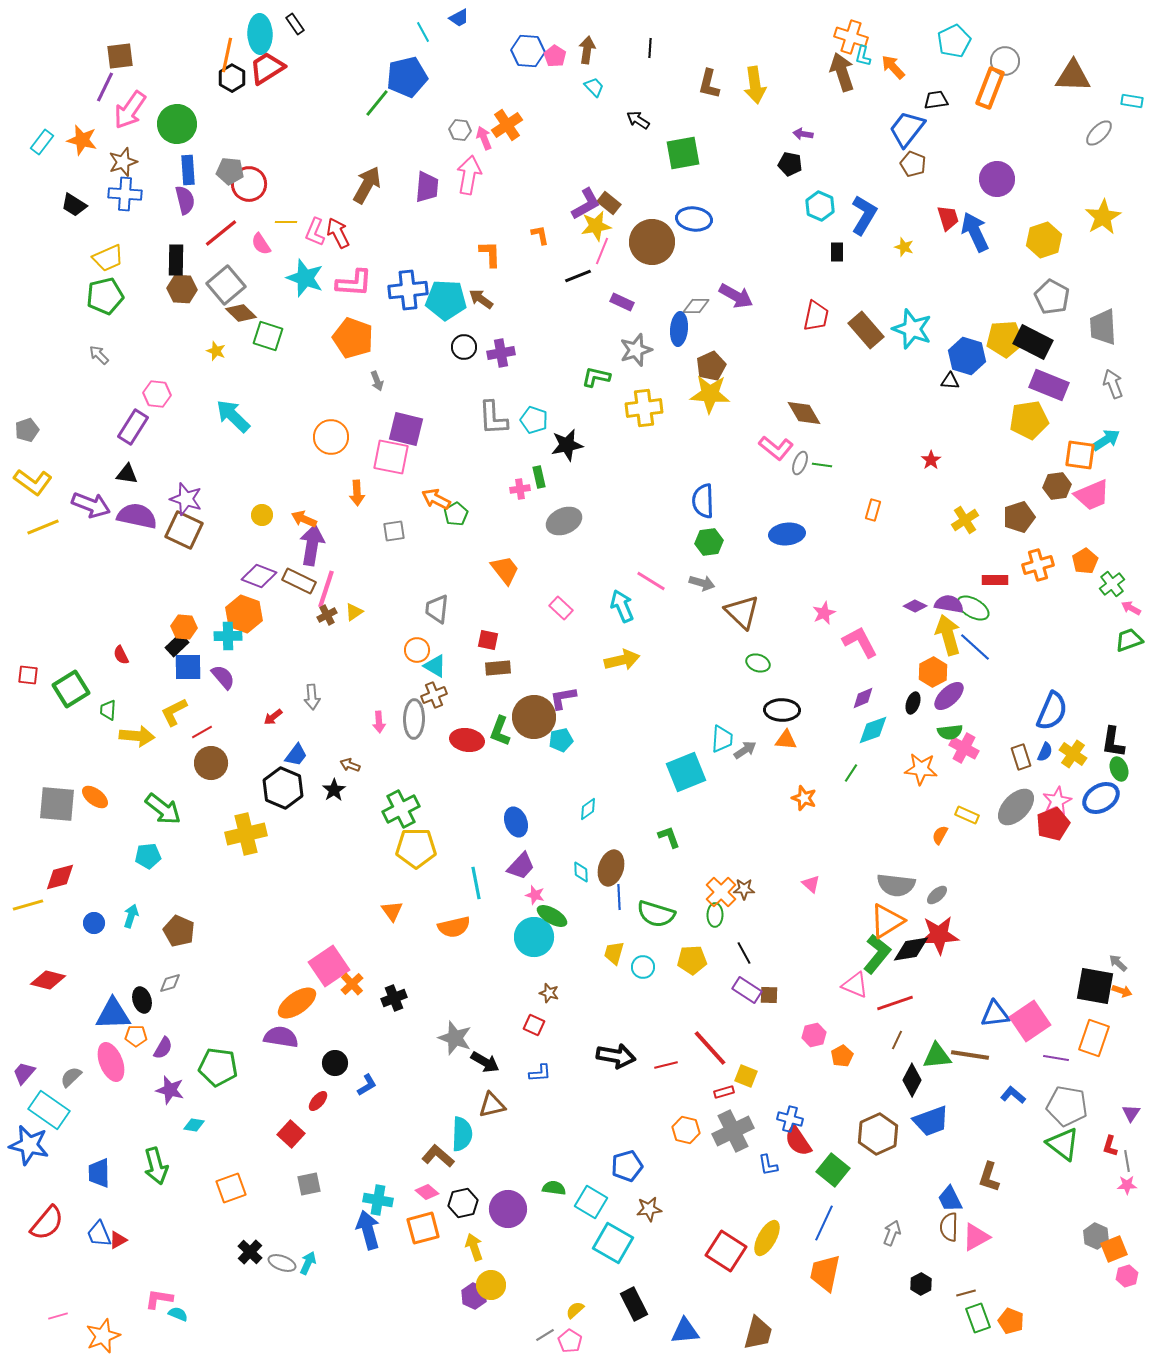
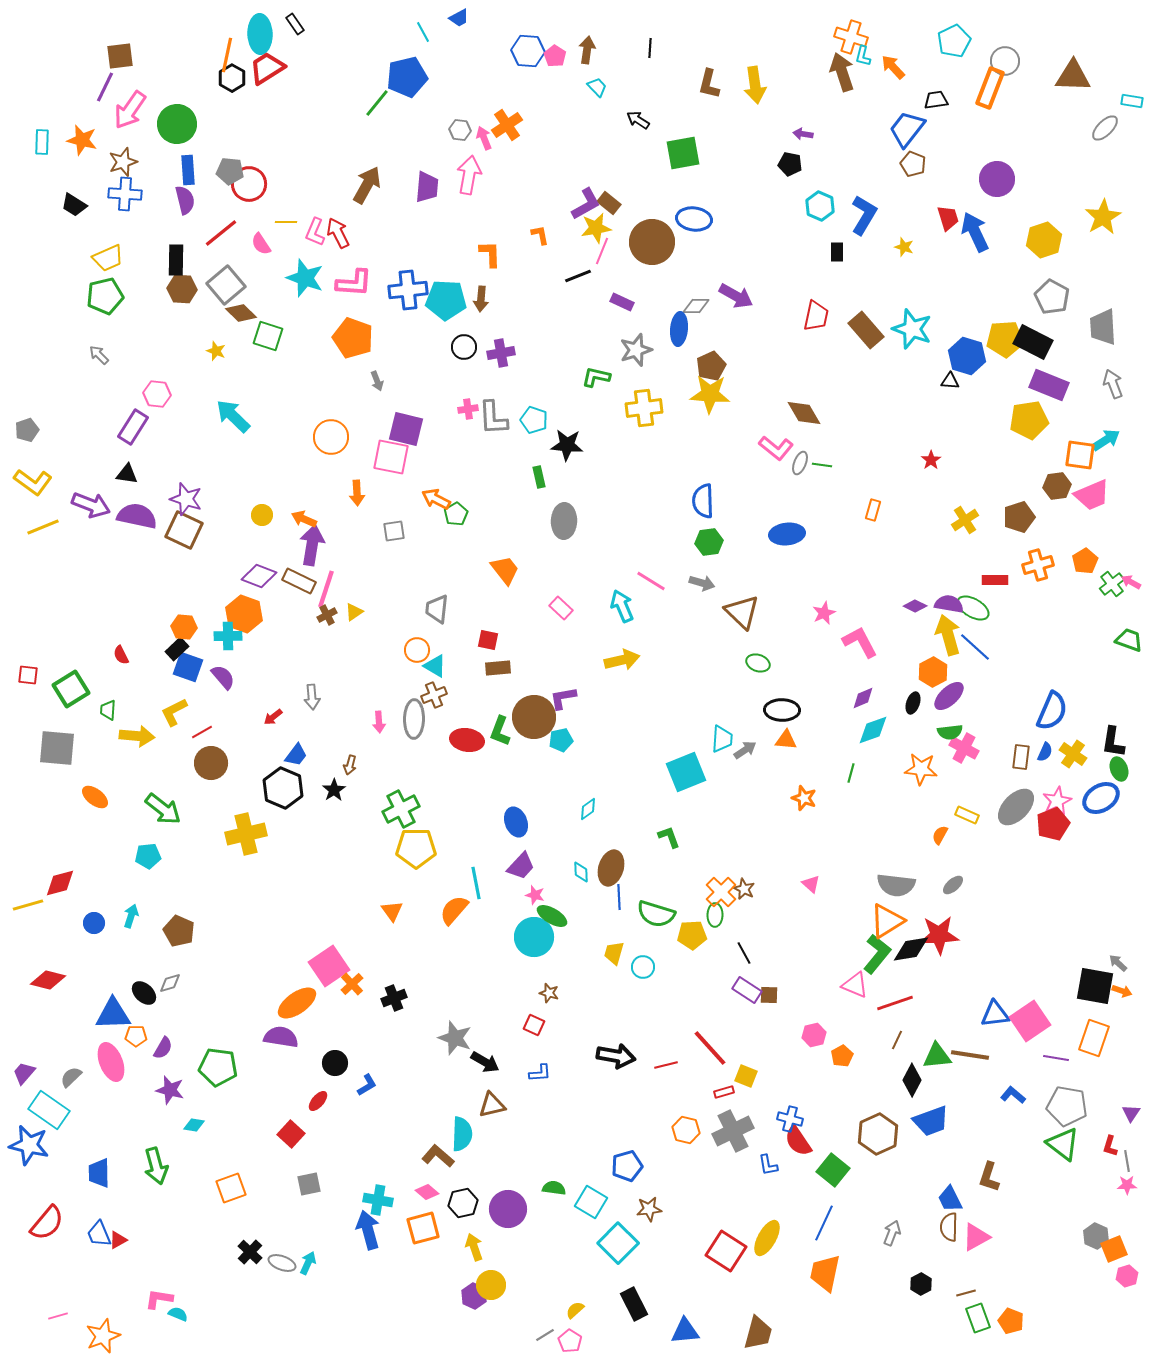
cyan trapezoid at (594, 87): moved 3 px right
gray ellipse at (1099, 133): moved 6 px right, 5 px up
cyan rectangle at (42, 142): rotated 35 degrees counterclockwise
yellow star at (596, 226): moved 2 px down
brown arrow at (481, 299): rotated 120 degrees counterclockwise
black star at (567, 445): rotated 16 degrees clockwise
pink cross at (520, 489): moved 52 px left, 80 px up
gray ellipse at (564, 521): rotated 64 degrees counterclockwise
pink arrow at (1131, 608): moved 26 px up
green trapezoid at (1129, 640): rotated 40 degrees clockwise
black rectangle at (177, 645): moved 4 px down
blue square at (188, 667): rotated 20 degrees clockwise
brown rectangle at (1021, 757): rotated 25 degrees clockwise
brown arrow at (350, 765): rotated 96 degrees counterclockwise
green line at (851, 773): rotated 18 degrees counterclockwise
gray square at (57, 804): moved 56 px up
red diamond at (60, 877): moved 6 px down
brown star at (744, 889): rotated 25 degrees clockwise
gray ellipse at (937, 895): moved 16 px right, 10 px up
orange semicircle at (454, 927): moved 17 px up; rotated 144 degrees clockwise
yellow pentagon at (692, 960): moved 25 px up
black ellipse at (142, 1000): moved 2 px right, 7 px up; rotated 30 degrees counterclockwise
cyan square at (613, 1243): moved 5 px right; rotated 15 degrees clockwise
